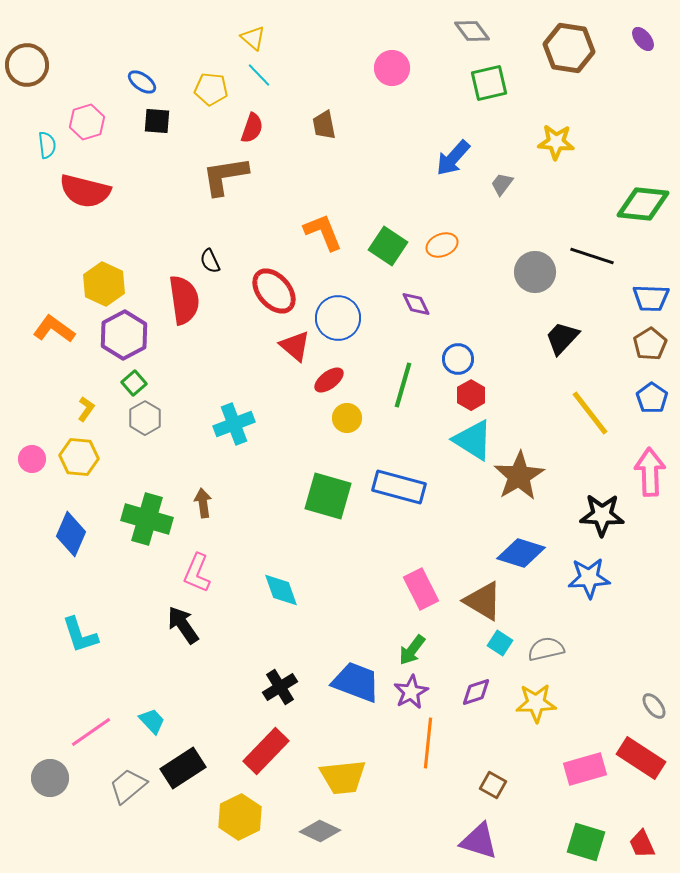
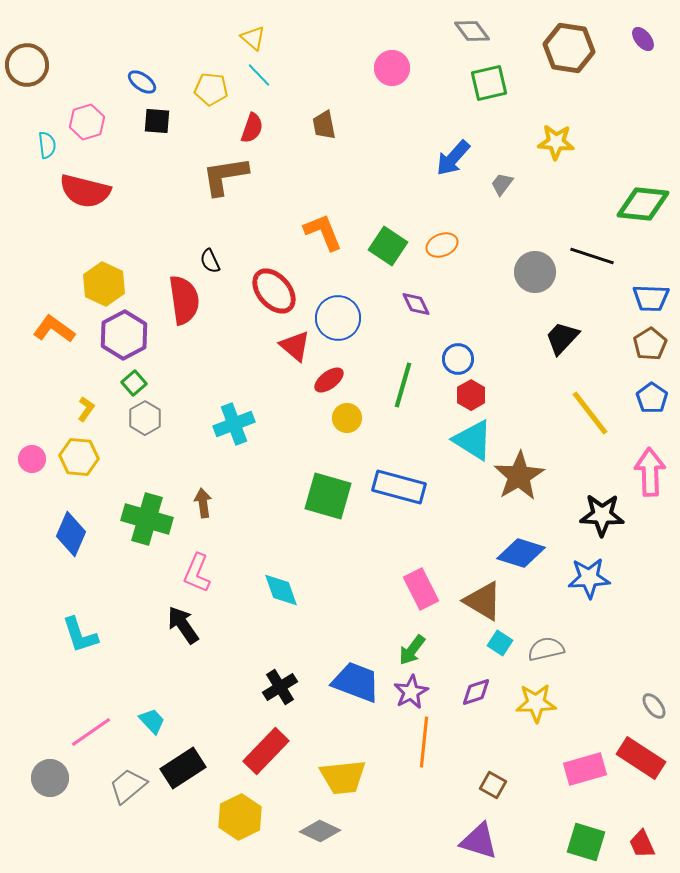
orange line at (428, 743): moved 4 px left, 1 px up
